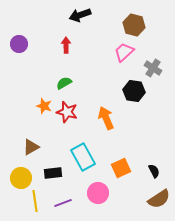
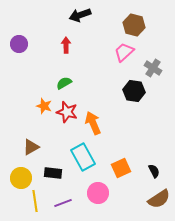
orange arrow: moved 13 px left, 5 px down
black rectangle: rotated 12 degrees clockwise
